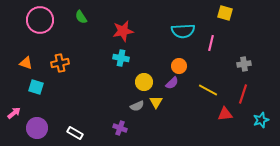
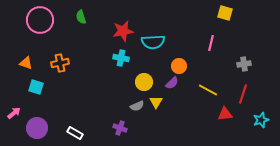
green semicircle: rotated 16 degrees clockwise
cyan semicircle: moved 30 px left, 11 px down
